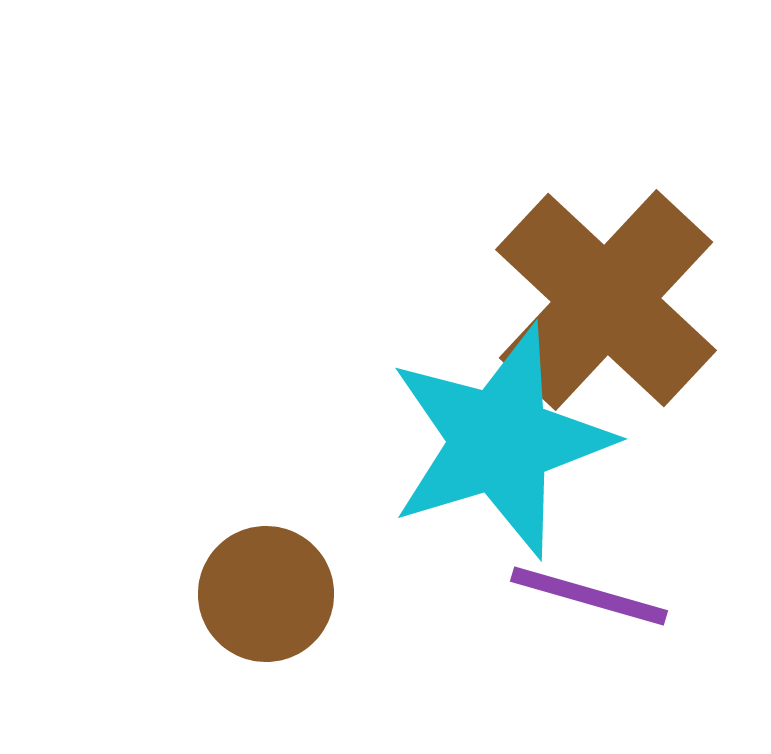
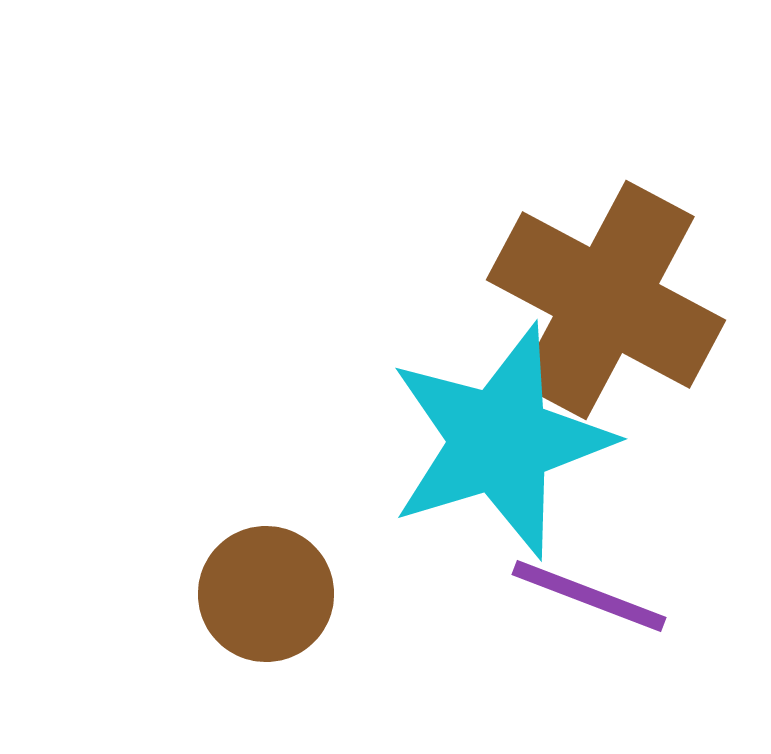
brown cross: rotated 15 degrees counterclockwise
purple line: rotated 5 degrees clockwise
